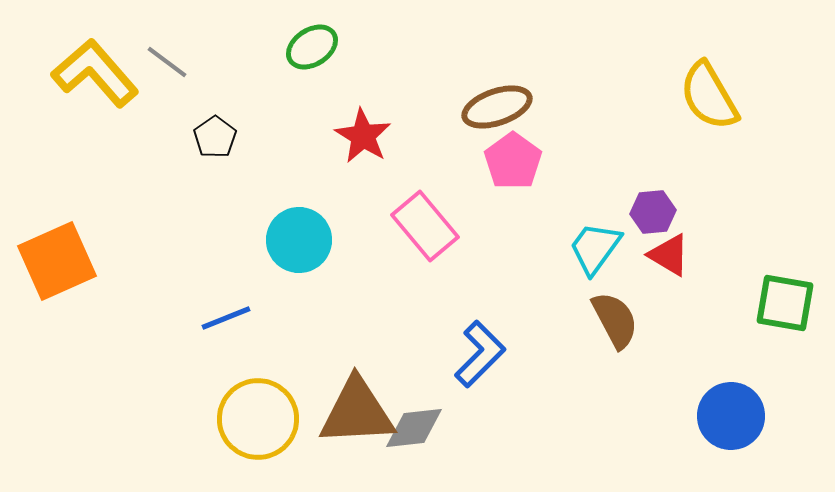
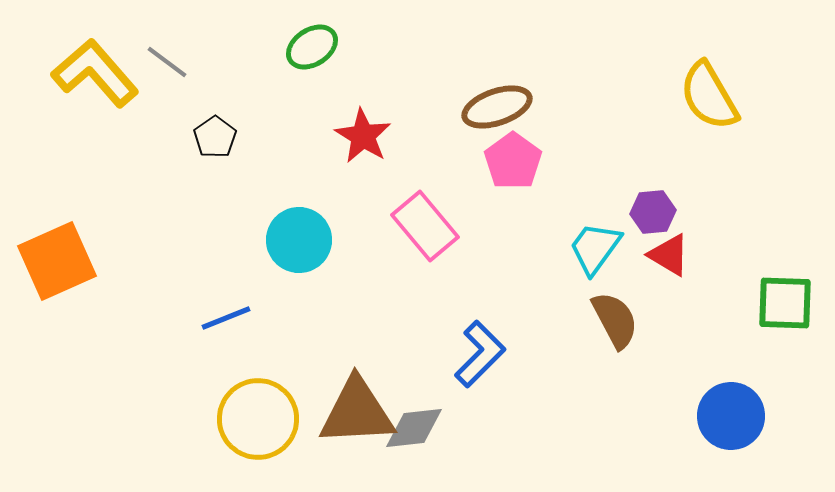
green square: rotated 8 degrees counterclockwise
